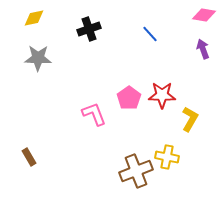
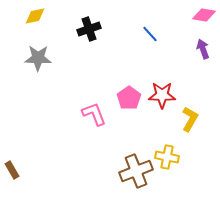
yellow diamond: moved 1 px right, 2 px up
brown rectangle: moved 17 px left, 13 px down
